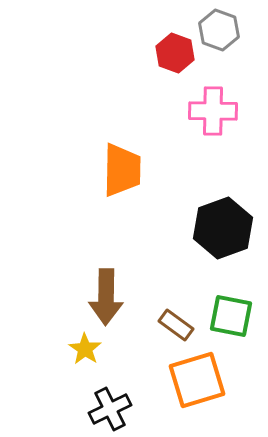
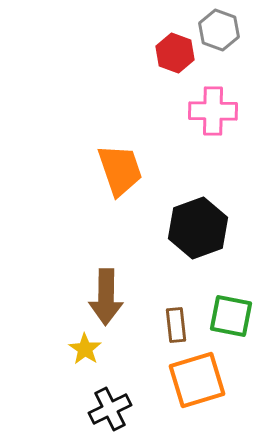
orange trapezoid: moved 2 px left; rotated 20 degrees counterclockwise
black hexagon: moved 25 px left
brown rectangle: rotated 48 degrees clockwise
